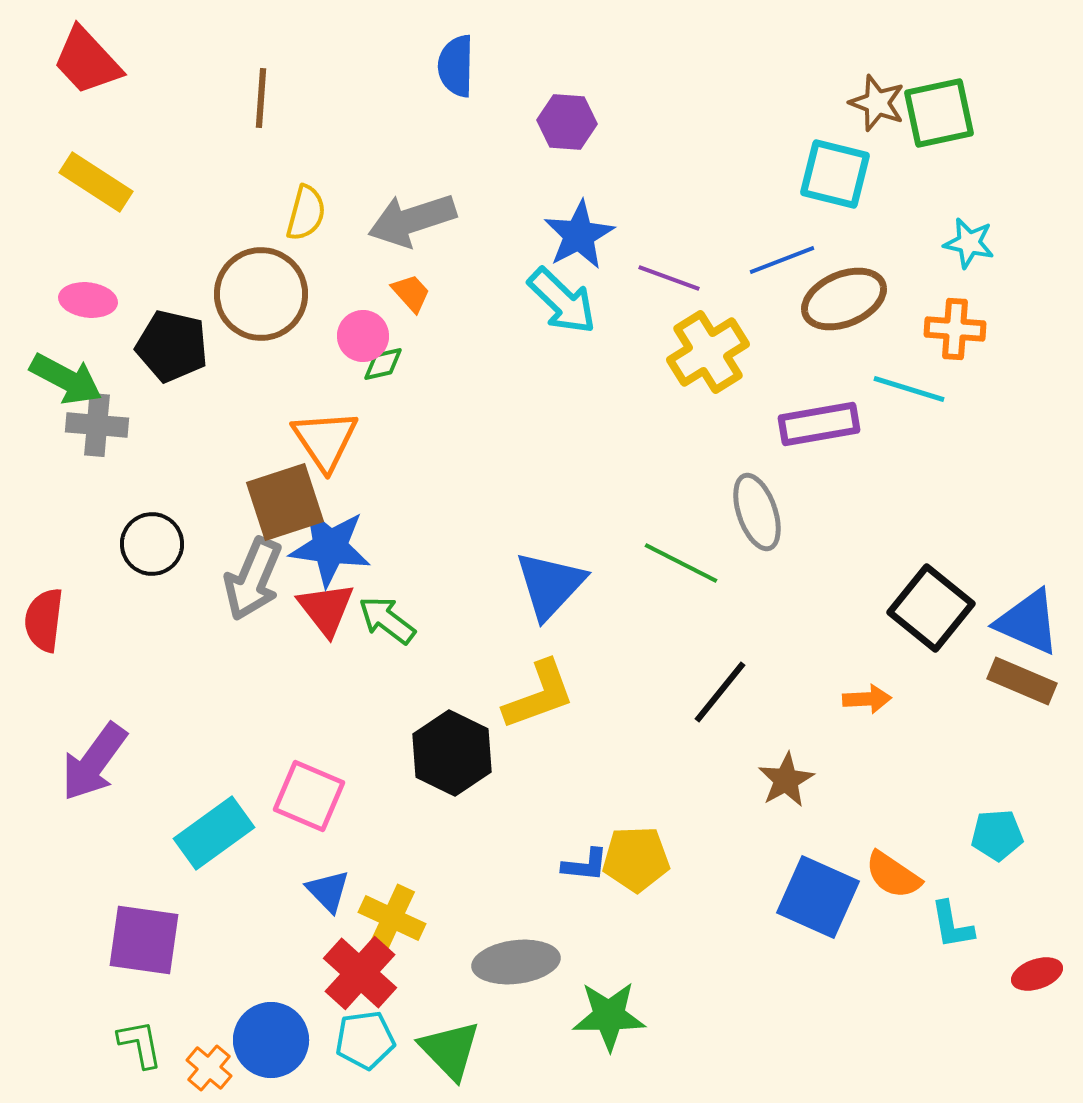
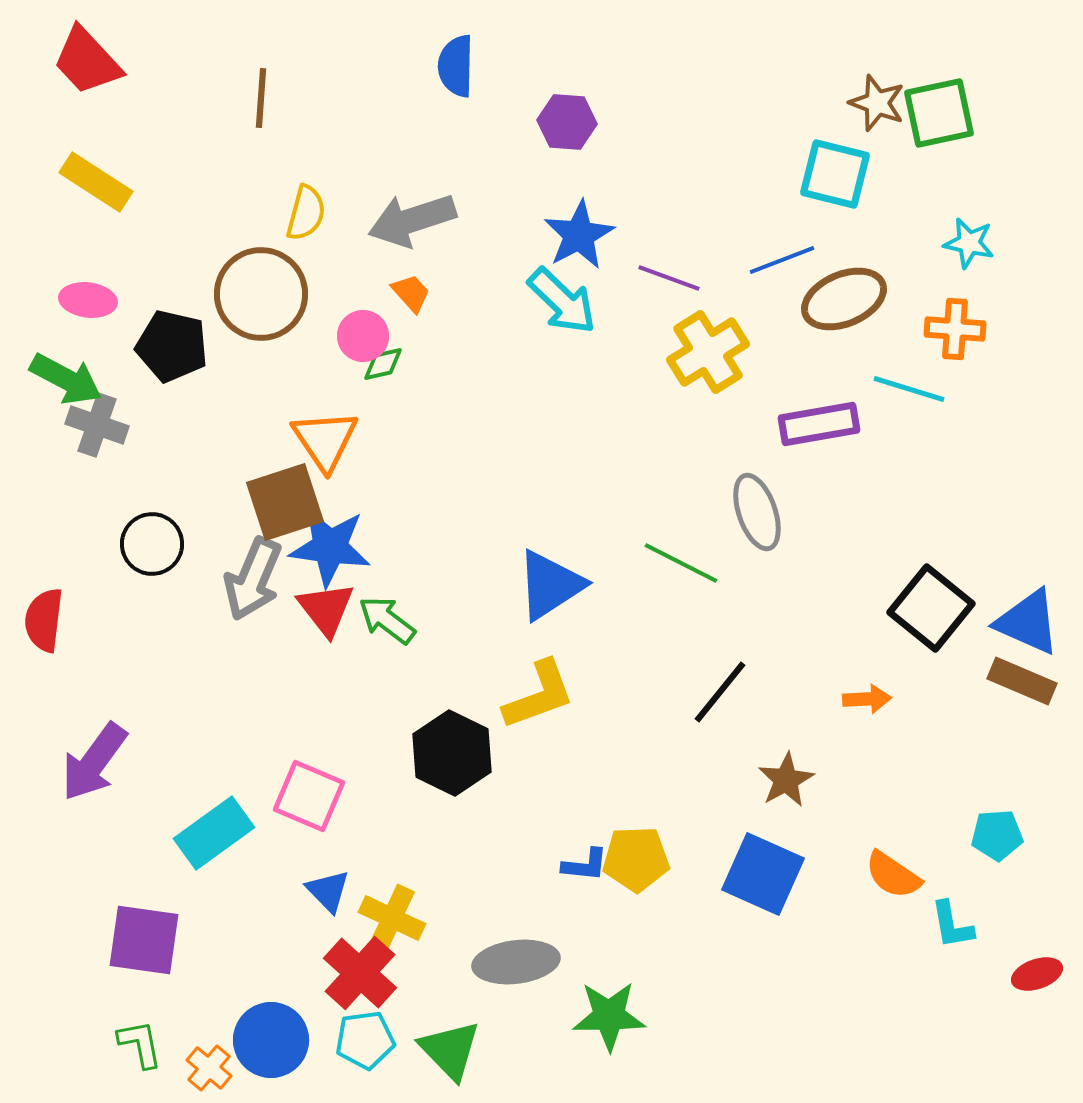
gray cross at (97, 425): rotated 14 degrees clockwise
blue triangle at (550, 585): rotated 14 degrees clockwise
blue square at (818, 897): moved 55 px left, 23 px up
